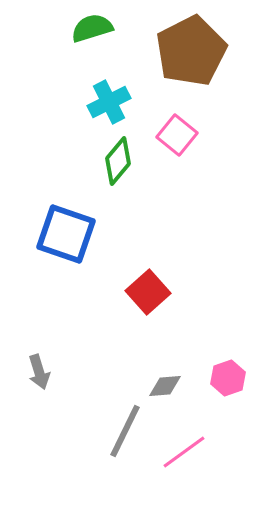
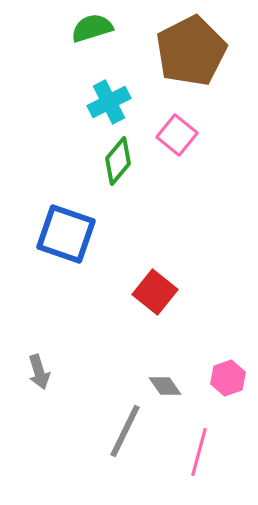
red square: moved 7 px right; rotated 9 degrees counterclockwise
gray diamond: rotated 60 degrees clockwise
pink line: moved 15 px right; rotated 39 degrees counterclockwise
